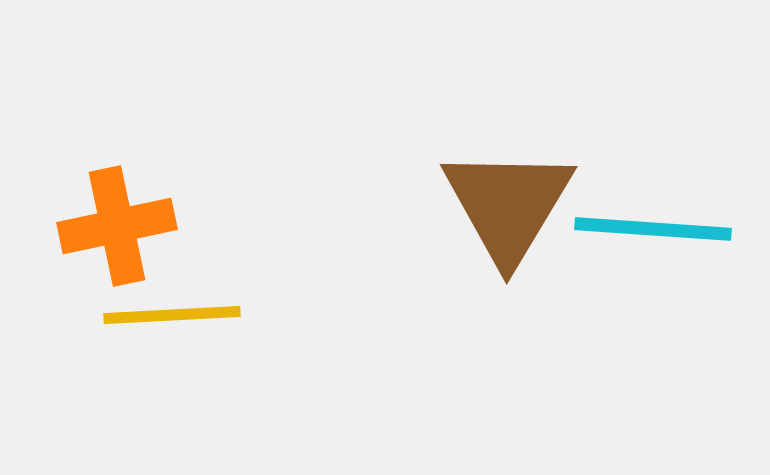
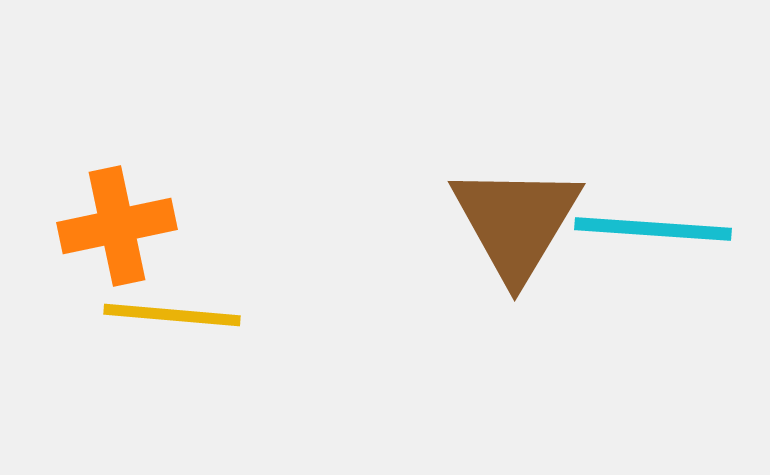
brown triangle: moved 8 px right, 17 px down
yellow line: rotated 8 degrees clockwise
